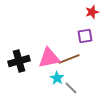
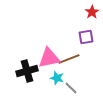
red star: rotated 16 degrees counterclockwise
purple square: moved 1 px right, 1 px down
black cross: moved 8 px right, 10 px down
cyan star: rotated 16 degrees counterclockwise
